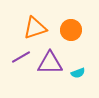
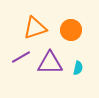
cyan semicircle: moved 5 px up; rotated 56 degrees counterclockwise
